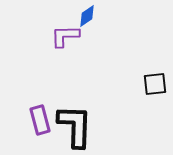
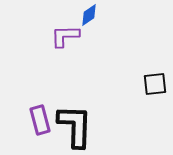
blue diamond: moved 2 px right, 1 px up
